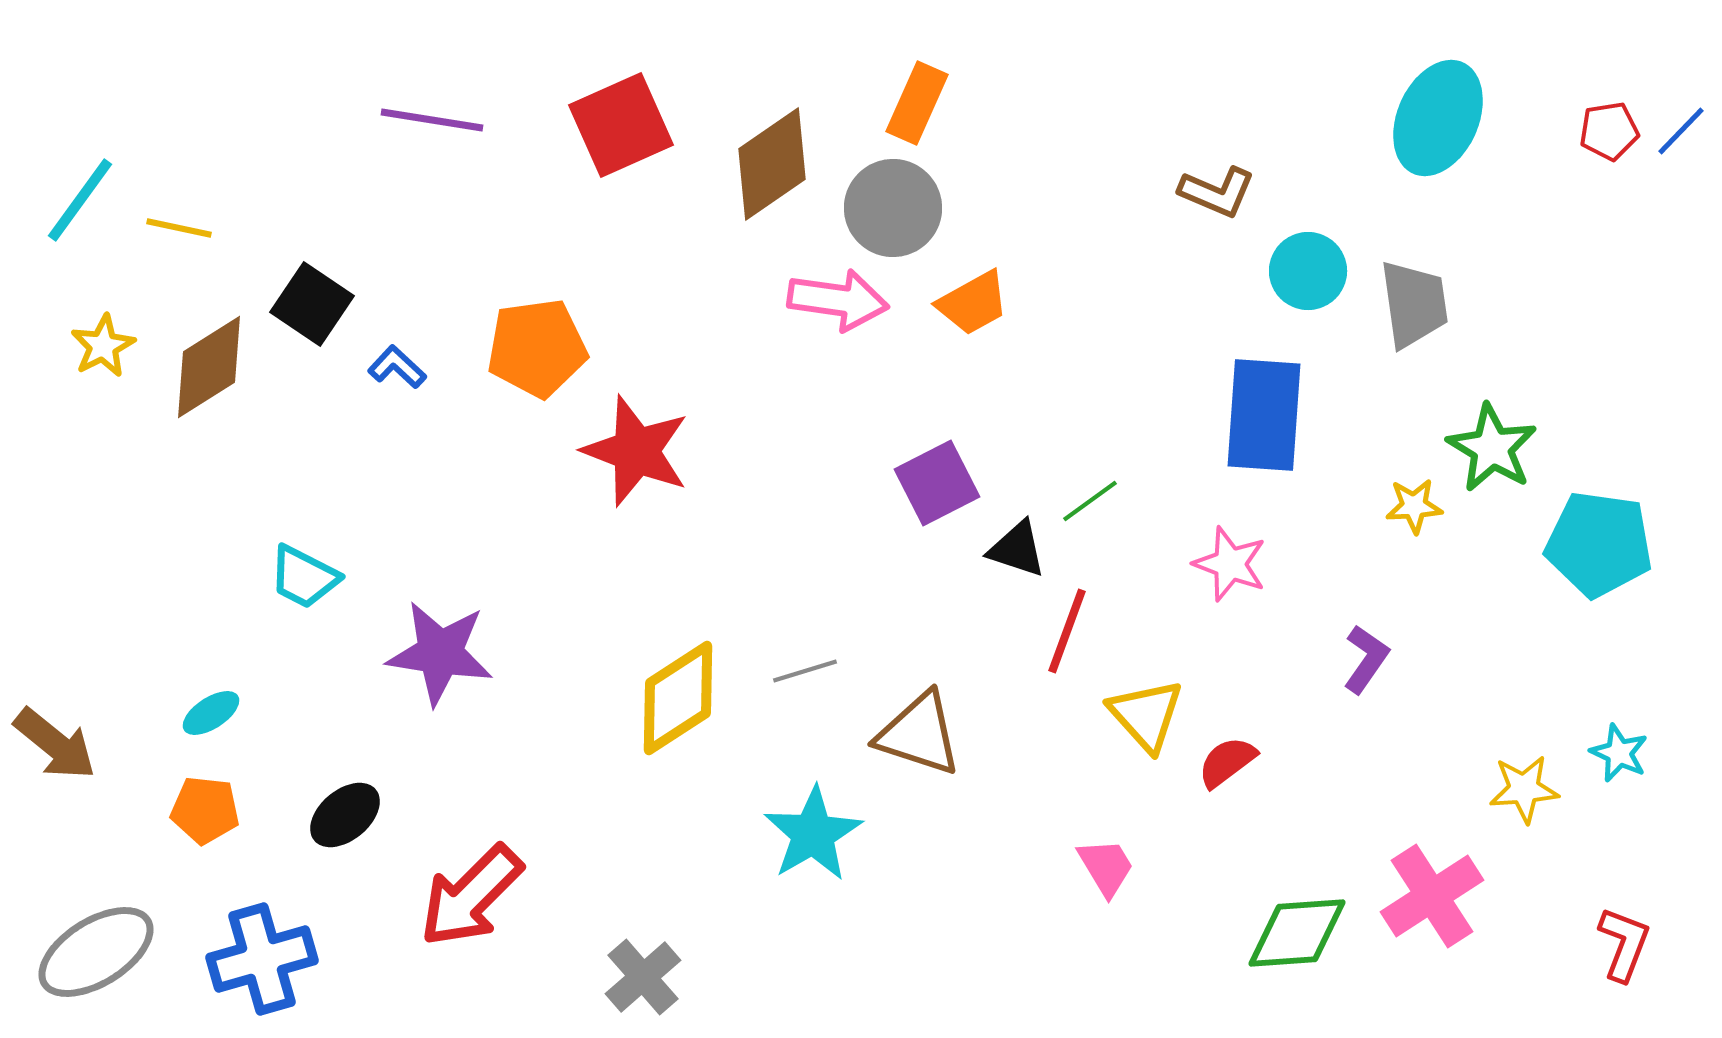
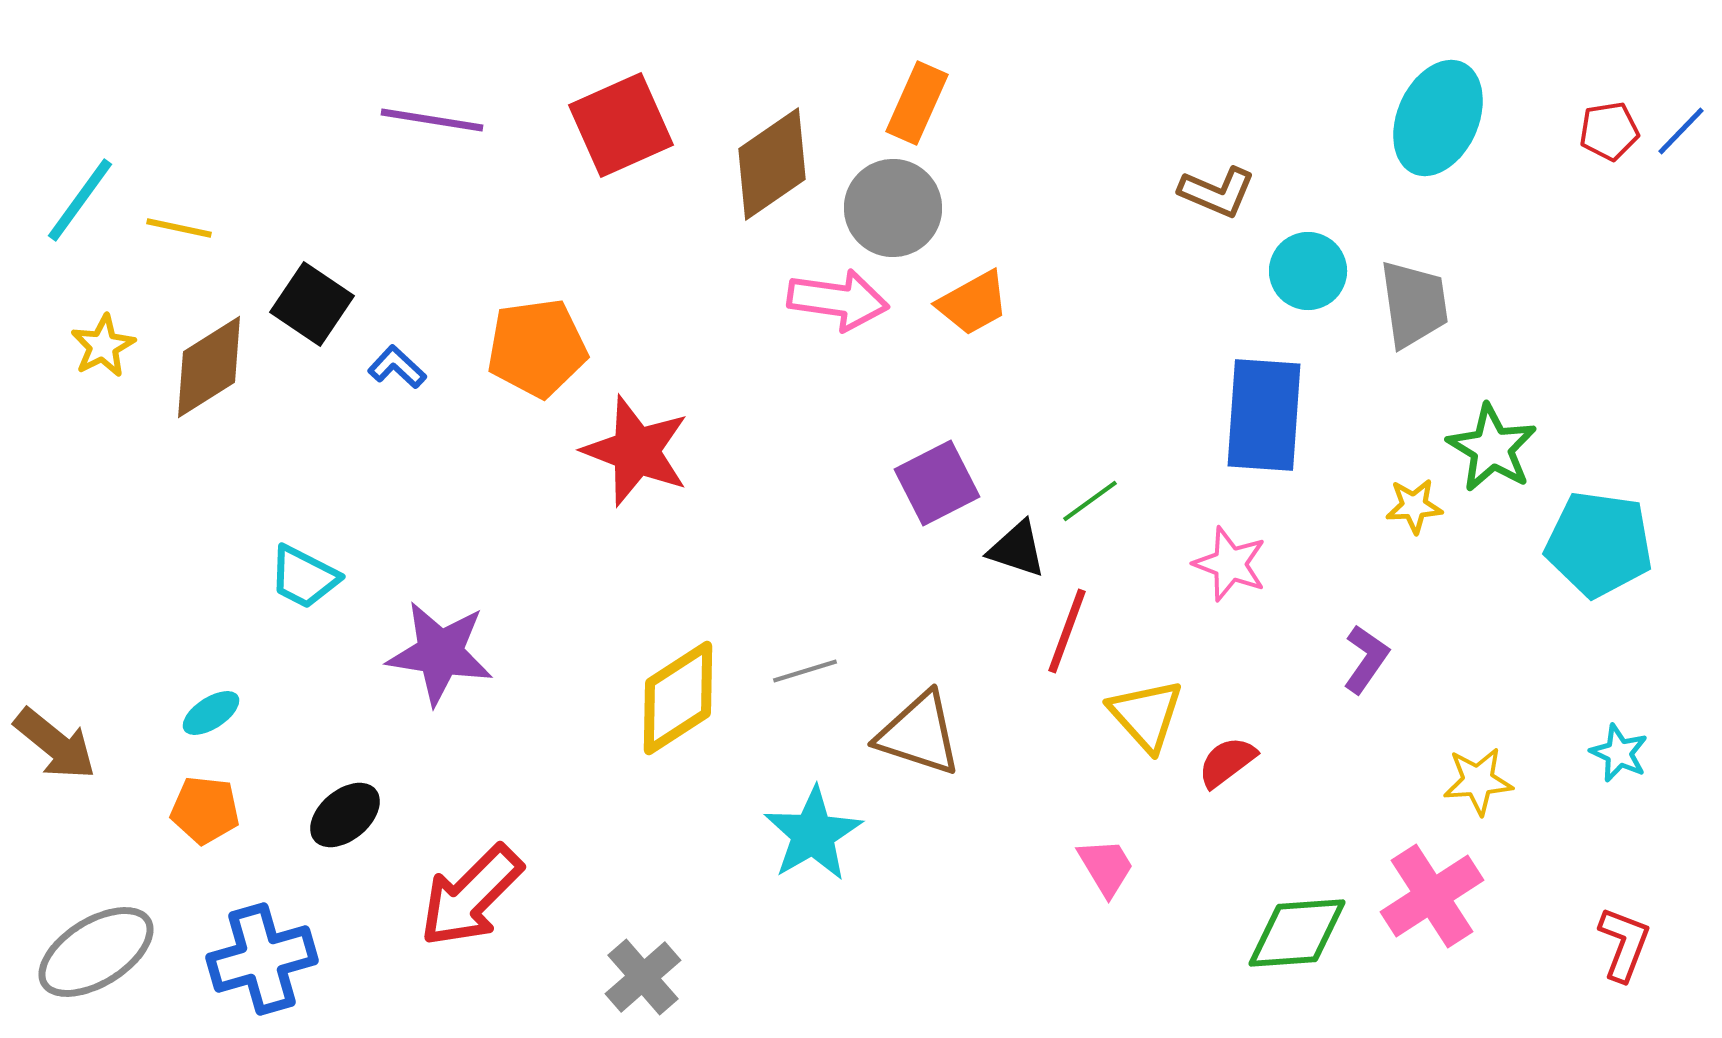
yellow star at (1524, 789): moved 46 px left, 8 px up
